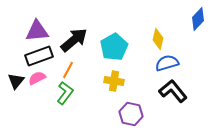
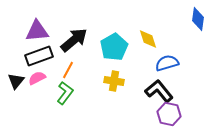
blue diamond: rotated 35 degrees counterclockwise
yellow diamond: moved 10 px left; rotated 30 degrees counterclockwise
black L-shape: moved 14 px left
purple hexagon: moved 38 px right
